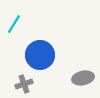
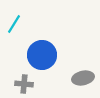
blue circle: moved 2 px right
gray cross: rotated 24 degrees clockwise
